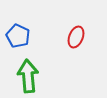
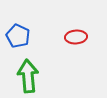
red ellipse: rotated 65 degrees clockwise
